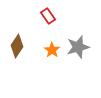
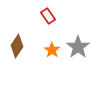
gray star: rotated 20 degrees counterclockwise
